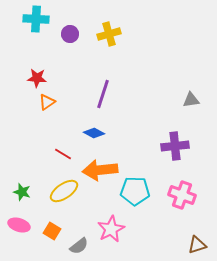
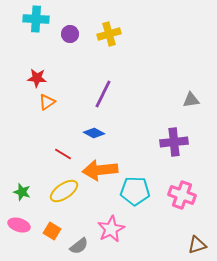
purple line: rotated 8 degrees clockwise
purple cross: moved 1 px left, 4 px up
